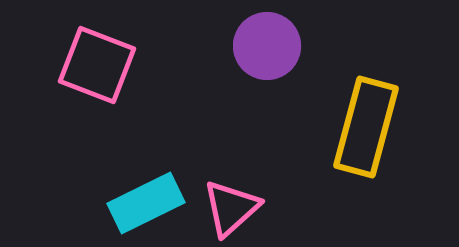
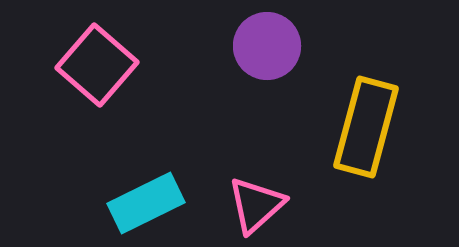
pink square: rotated 20 degrees clockwise
pink triangle: moved 25 px right, 3 px up
